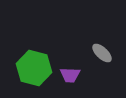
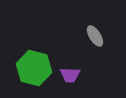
gray ellipse: moved 7 px left, 17 px up; rotated 15 degrees clockwise
